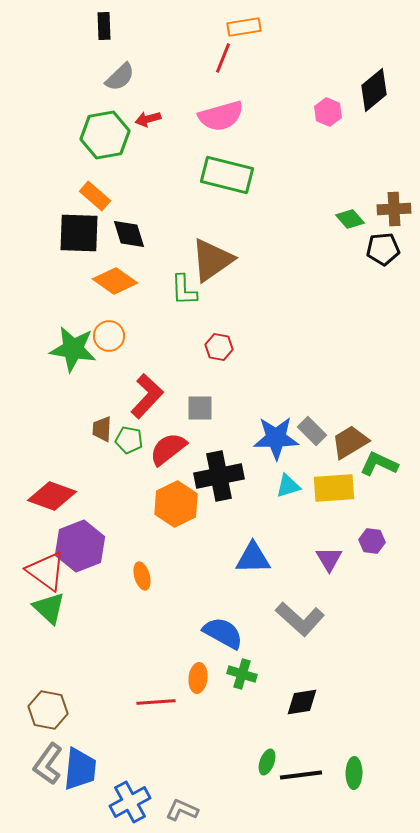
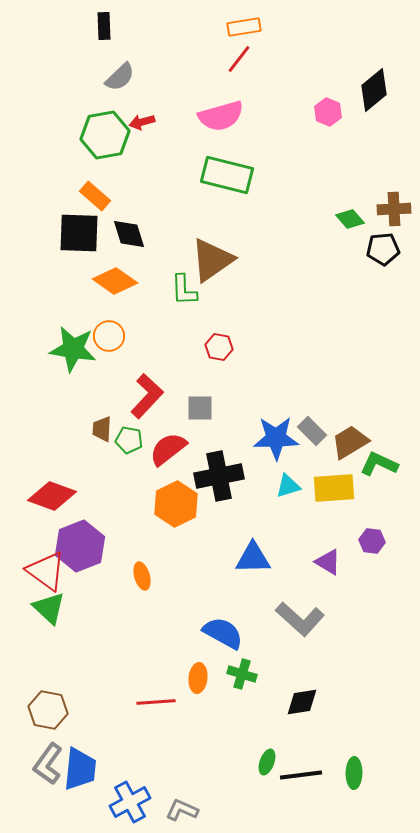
red line at (223, 58): moved 16 px right, 1 px down; rotated 16 degrees clockwise
red arrow at (148, 119): moved 6 px left, 3 px down
purple triangle at (329, 559): moved 1 px left, 3 px down; rotated 28 degrees counterclockwise
